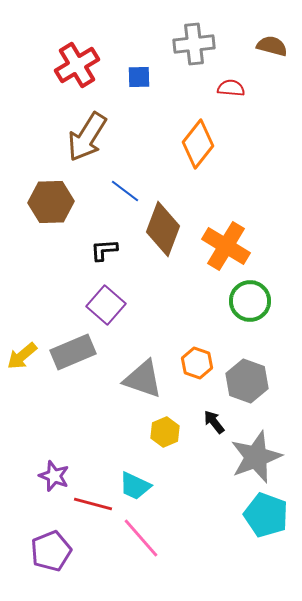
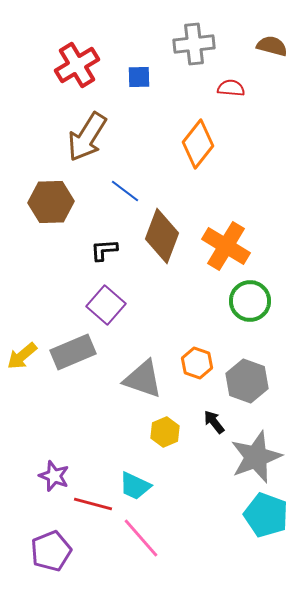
brown diamond: moved 1 px left, 7 px down
